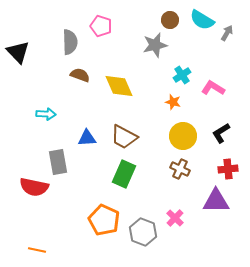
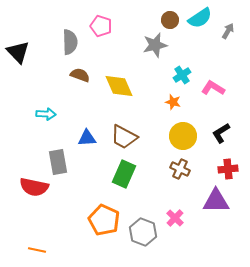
cyan semicircle: moved 2 px left, 2 px up; rotated 65 degrees counterclockwise
gray arrow: moved 1 px right, 2 px up
